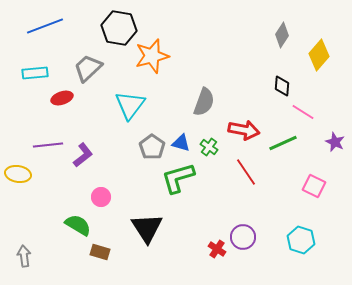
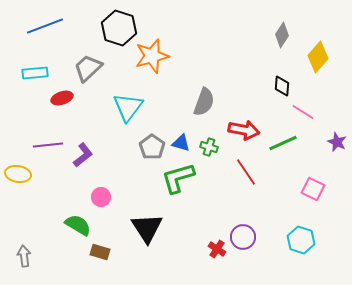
black hexagon: rotated 8 degrees clockwise
yellow diamond: moved 1 px left, 2 px down
cyan triangle: moved 2 px left, 2 px down
purple star: moved 2 px right
green cross: rotated 18 degrees counterclockwise
pink square: moved 1 px left, 3 px down
